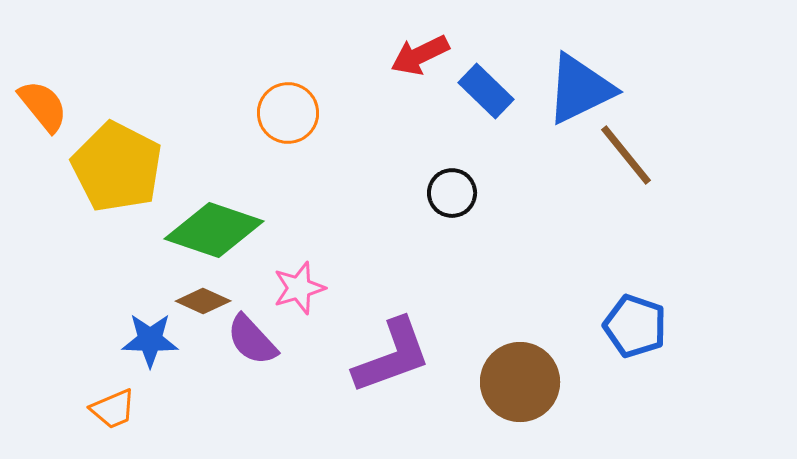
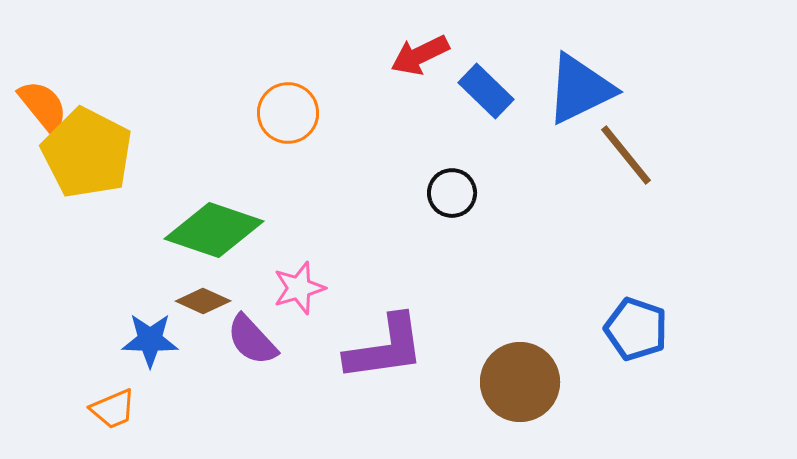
yellow pentagon: moved 30 px left, 14 px up
blue pentagon: moved 1 px right, 3 px down
purple L-shape: moved 7 px left, 8 px up; rotated 12 degrees clockwise
